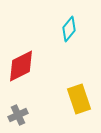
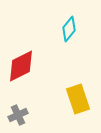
yellow rectangle: moved 1 px left
